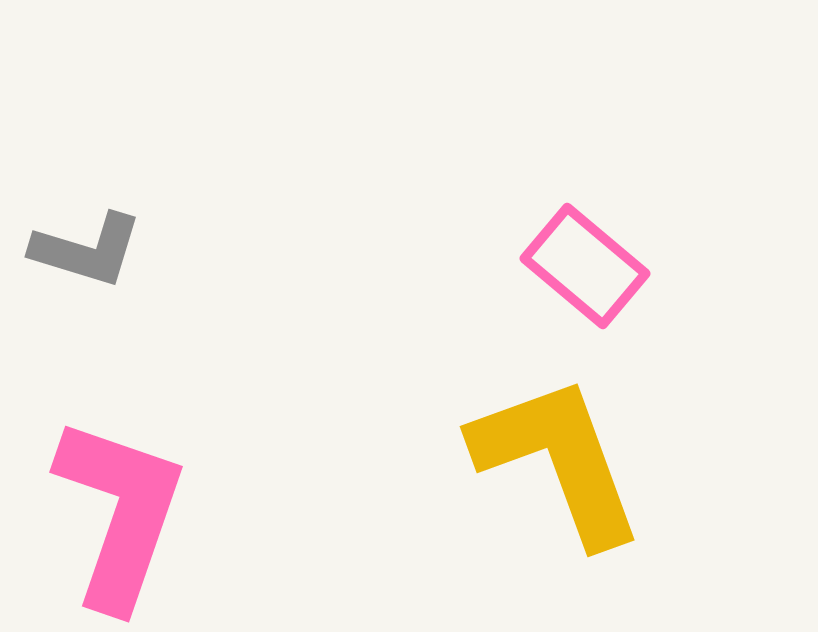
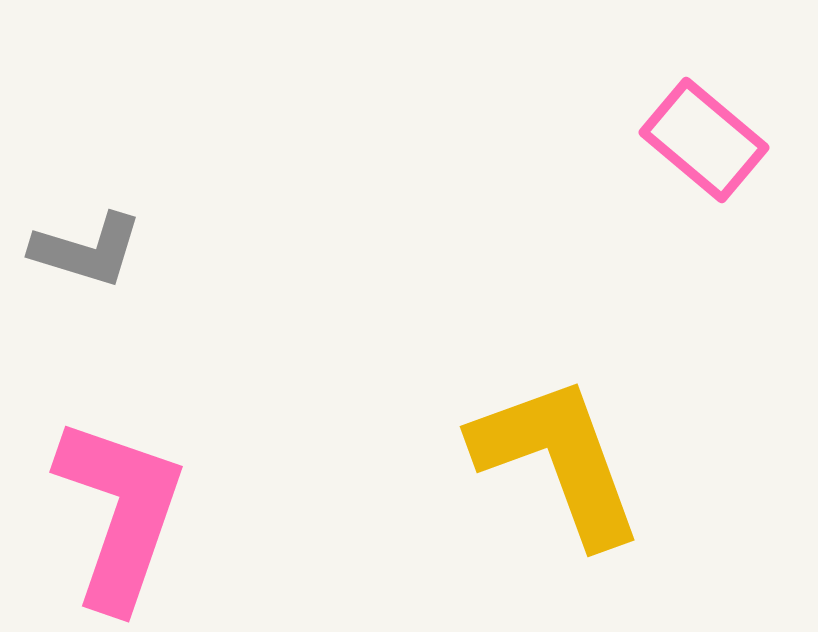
pink rectangle: moved 119 px right, 126 px up
